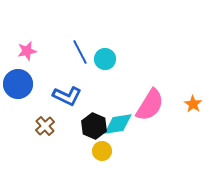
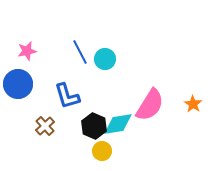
blue L-shape: rotated 48 degrees clockwise
